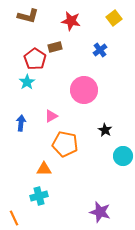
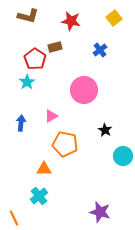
cyan cross: rotated 24 degrees counterclockwise
